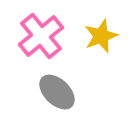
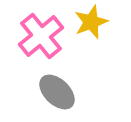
yellow star: moved 10 px left, 14 px up
